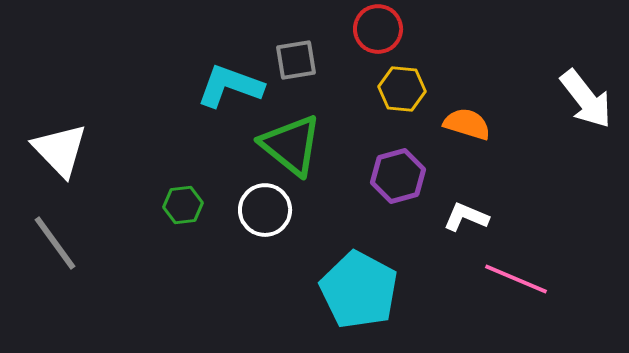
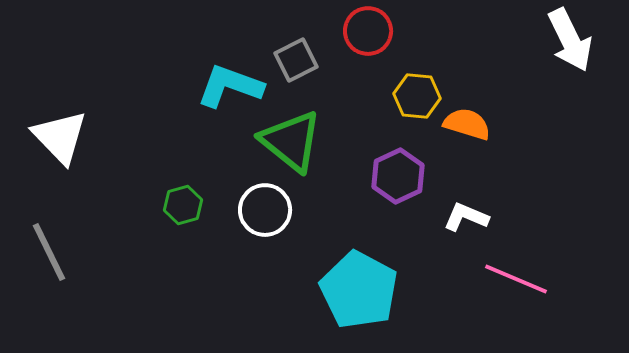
red circle: moved 10 px left, 2 px down
gray square: rotated 18 degrees counterclockwise
yellow hexagon: moved 15 px right, 7 px down
white arrow: moved 16 px left, 59 px up; rotated 12 degrees clockwise
green triangle: moved 4 px up
white triangle: moved 13 px up
purple hexagon: rotated 10 degrees counterclockwise
green hexagon: rotated 9 degrees counterclockwise
gray line: moved 6 px left, 9 px down; rotated 10 degrees clockwise
